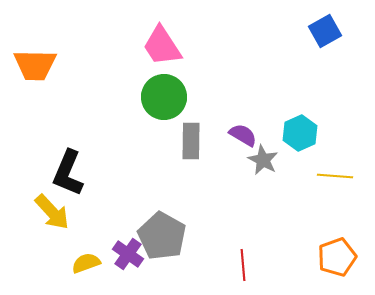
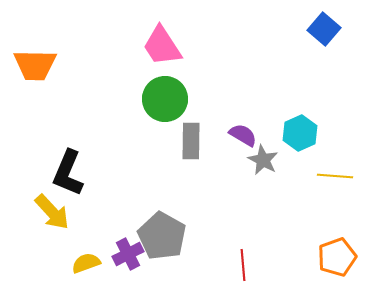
blue square: moved 1 px left, 2 px up; rotated 20 degrees counterclockwise
green circle: moved 1 px right, 2 px down
purple cross: rotated 28 degrees clockwise
